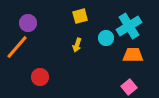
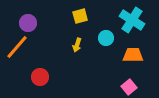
cyan cross: moved 3 px right, 6 px up; rotated 25 degrees counterclockwise
